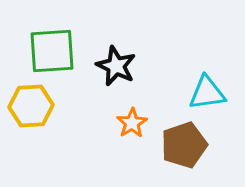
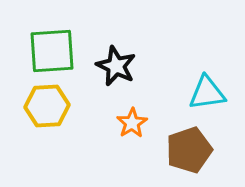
yellow hexagon: moved 16 px right
brown pentagon: moved 5 px right, 5 px down
